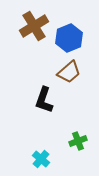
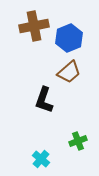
brown cross: rotated 20 degrees clockwise
